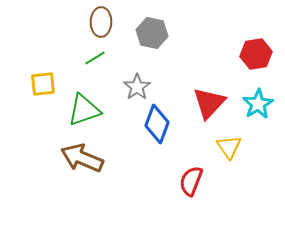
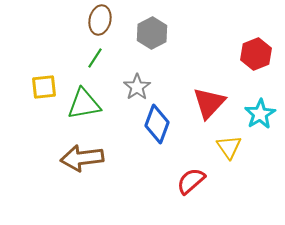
brown ellipse: moved 1 px left, 2 px up; rotated 12 degrees clockwise
gray hexagon: rotated 20 degrees clockwise
red hexagon: rotated 12 degrees counterclockwise
green line: rotated 25 degrees counterclockwise
yellow square: moved 1 px right, 3 px down
cyan star: moved 2 px right, 10 px down
green triangle: moved 6 px up; rotated 9 degrees clockwise
brown arrow: rotated 30 degrees counterclockwise
red semicircle: rotated 28 degrees clockwise
